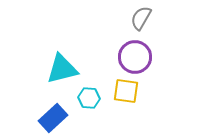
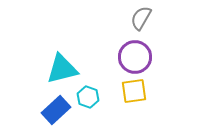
yellow square: moved 8 px right; rotated 16 degrees counterclockwise
cyan hexagon: moved 1 px left, 1 px up; rotated 15 degrees clockwise
blue rectangle: moved 3 px right, 8 px up
